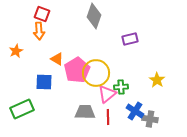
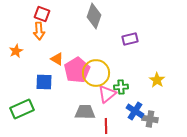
red line: moved 2 px left, 9 px down
